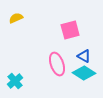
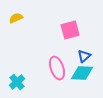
blue triangle: rotated 48 degrees clockwise
pink ellipse: moved 4 px down
cyan diamond: moved 2 px left; rotated 30 degrees counterclockwise
cyan cross: moved 2 px right, 1 px down
